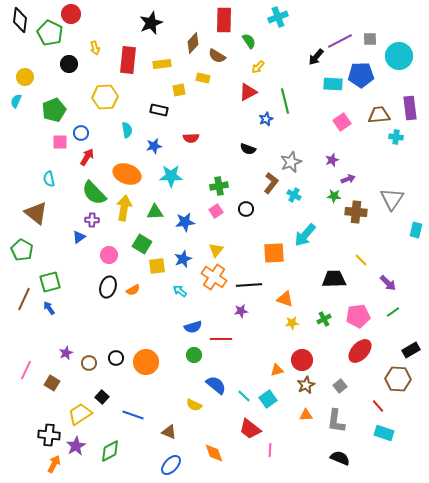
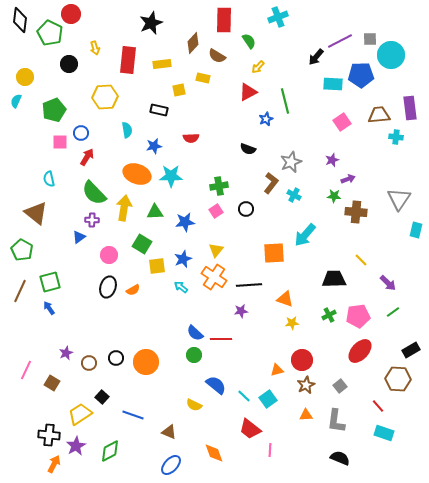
cyan circle at (399, 56): moved 8 px left, 1 px up
orange ellipse at (127, 174): moved 10 px right
gray triangle at (392, 199): moved 7 px right
cyan arrow at (180, 291): moved 1 px right, 4 px up
brown line at (24, 299): moved 4 px left, 8 px up
green cross at (324, 319): moved 5 px right, 4 px up
blue semicircle at (193, 327): moved 2 px right, 6 px down; rotated 60 degrees clockwise
